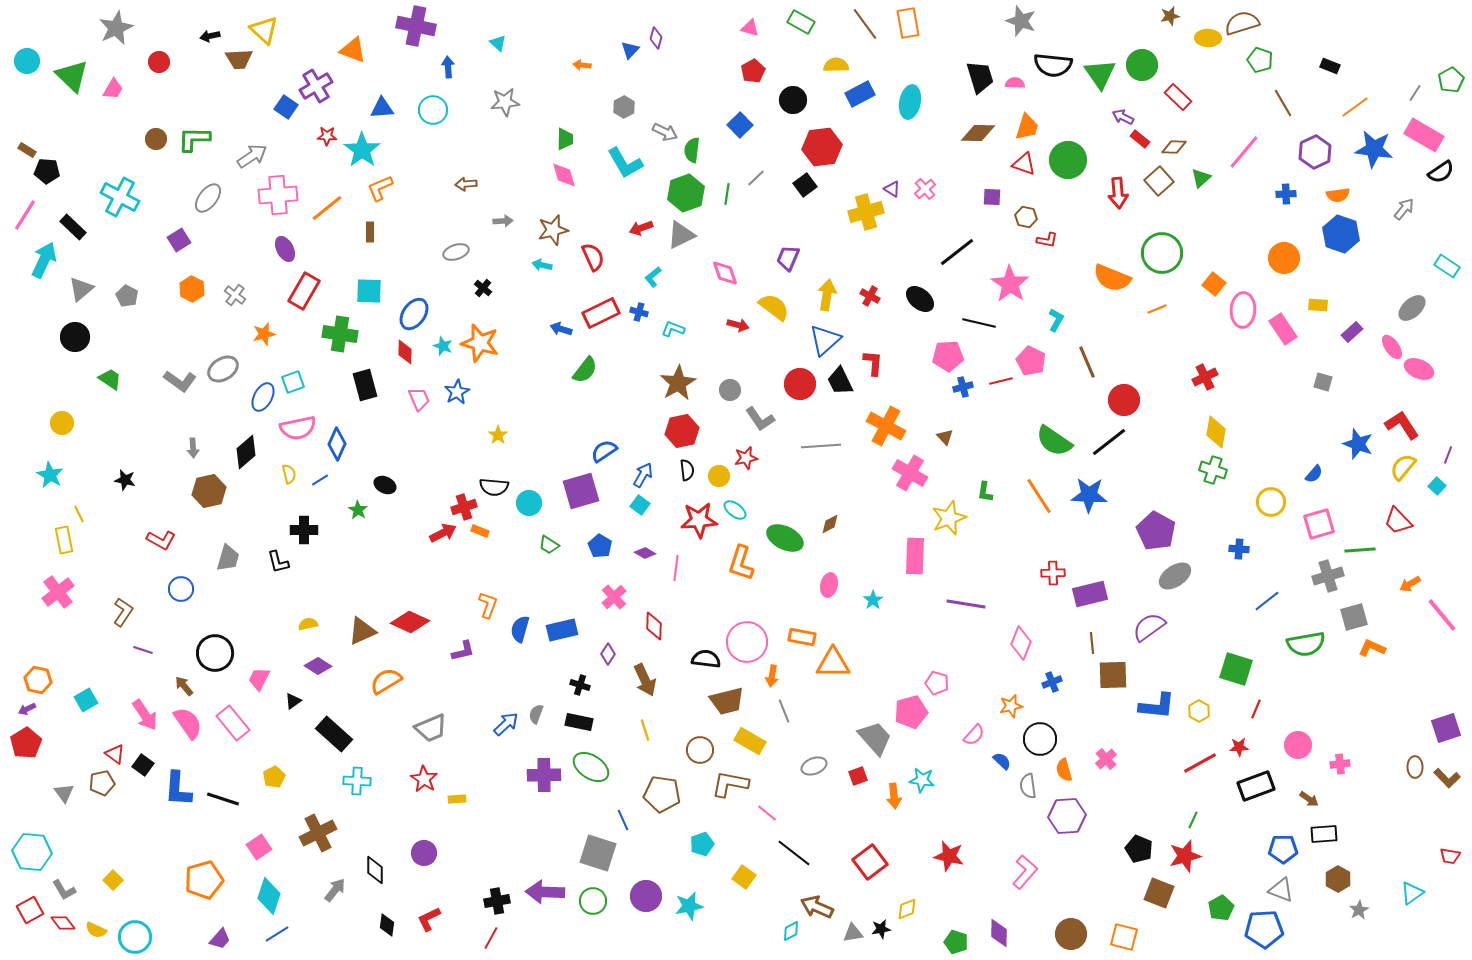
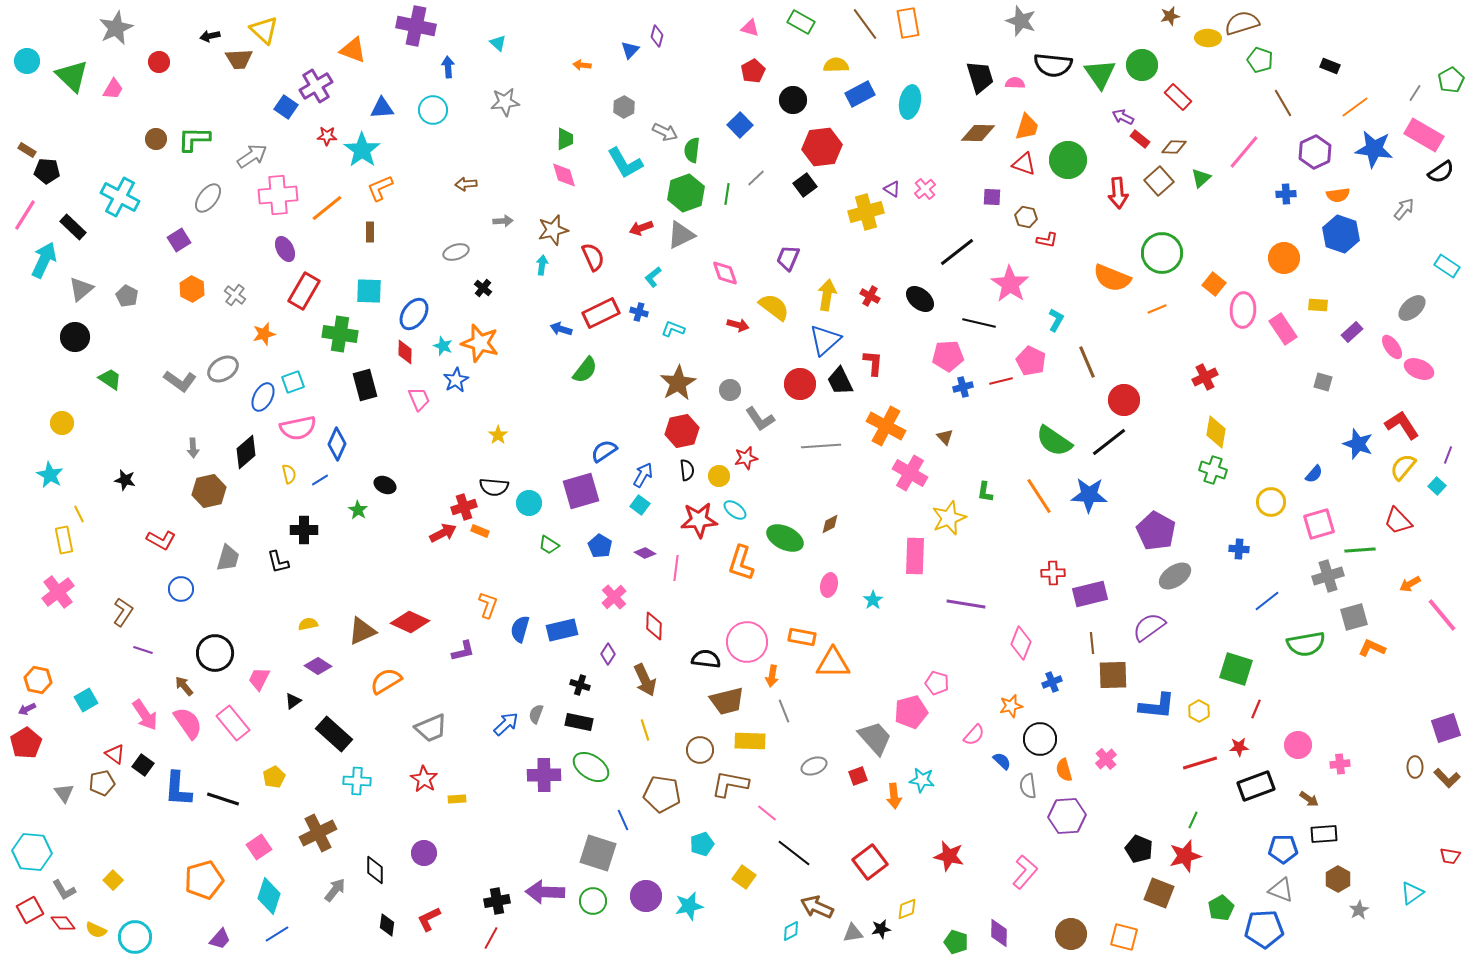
purple diamond at (656, 38): moved 1 px right, 2 px up
cyan arrow at (542, 265): rotated 84 degrees clockwise
blue star at (457, 392): moved 1 px left, 12 px up
yellow rectangle at (750, 741): rotated 28 degrees counterclockwise
red line at (1200, 763): rotated 12 degrees clockwise
